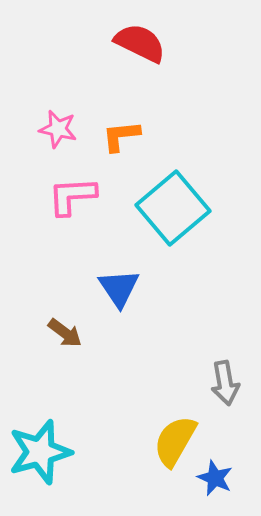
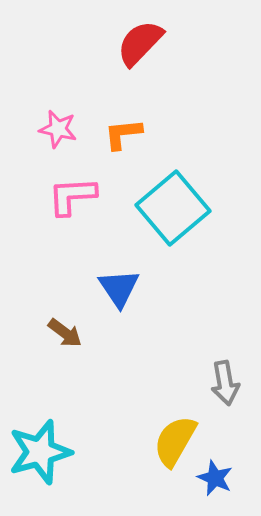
red semicircle: rotated 72 degrees counterclockwise
orange L-shape: moved 2 px right, 2 px up
